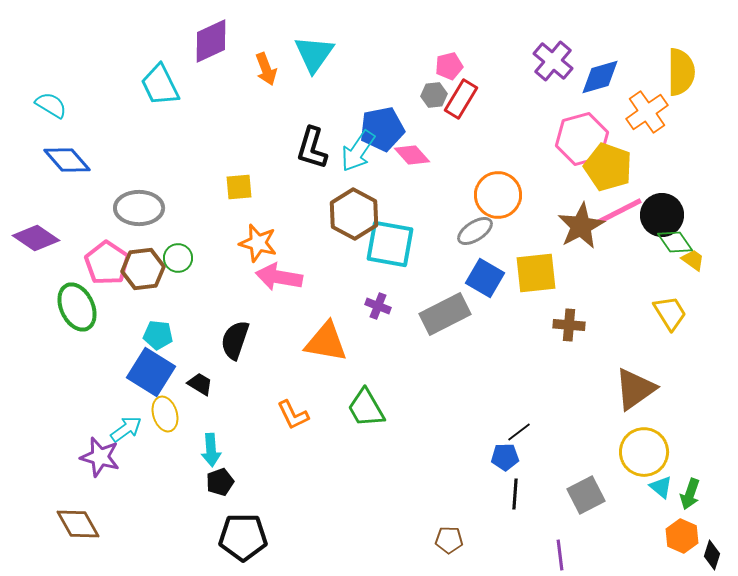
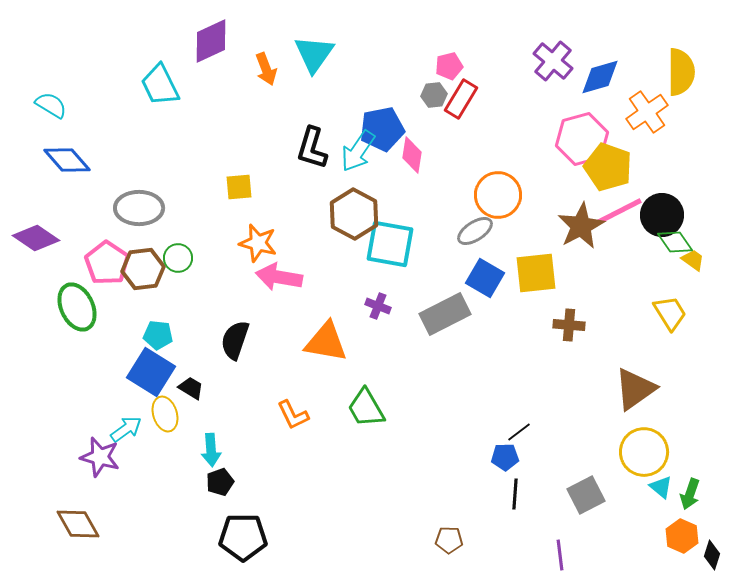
pink diamond at (412, 155): rotated 51 degrees clockwise
black trapezoid at (200, 384): moved 9 px left, 4 px down
